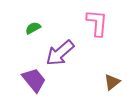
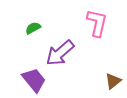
pink L-shape: rotated 8 degrees clockwise
brown triangle: moved 1 px right, 1 px up
